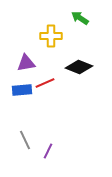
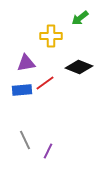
green arrow: rotated 72 degrees counterclockwise
red line: rotated 12 degrees counterclockwise
